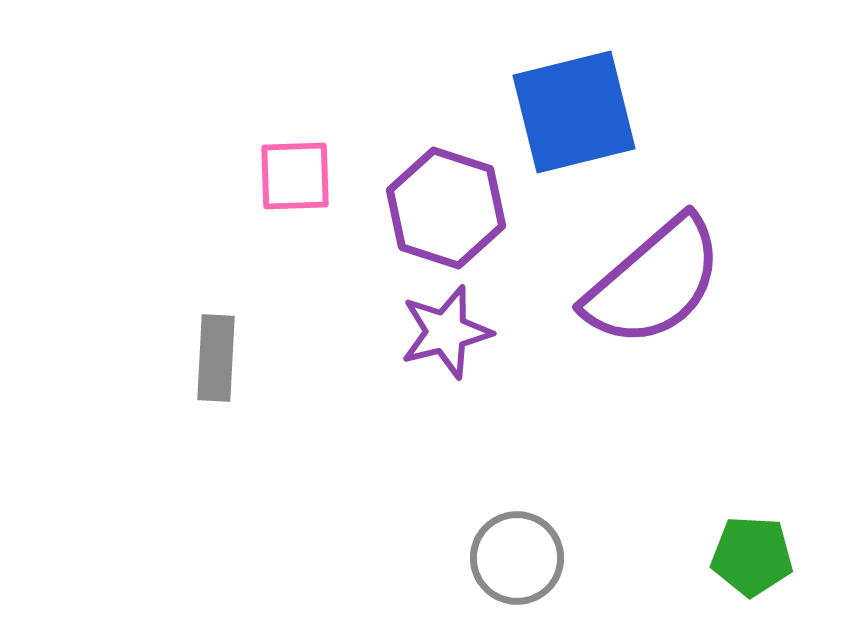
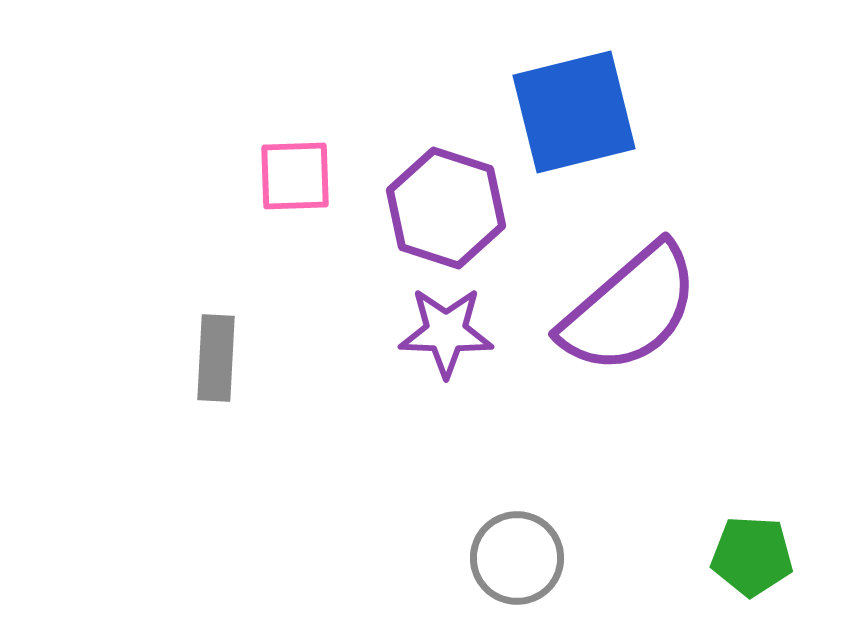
purple semicircle: moved 24 px left, 27 px down
purple star: rotated 16 degrees clockwise
